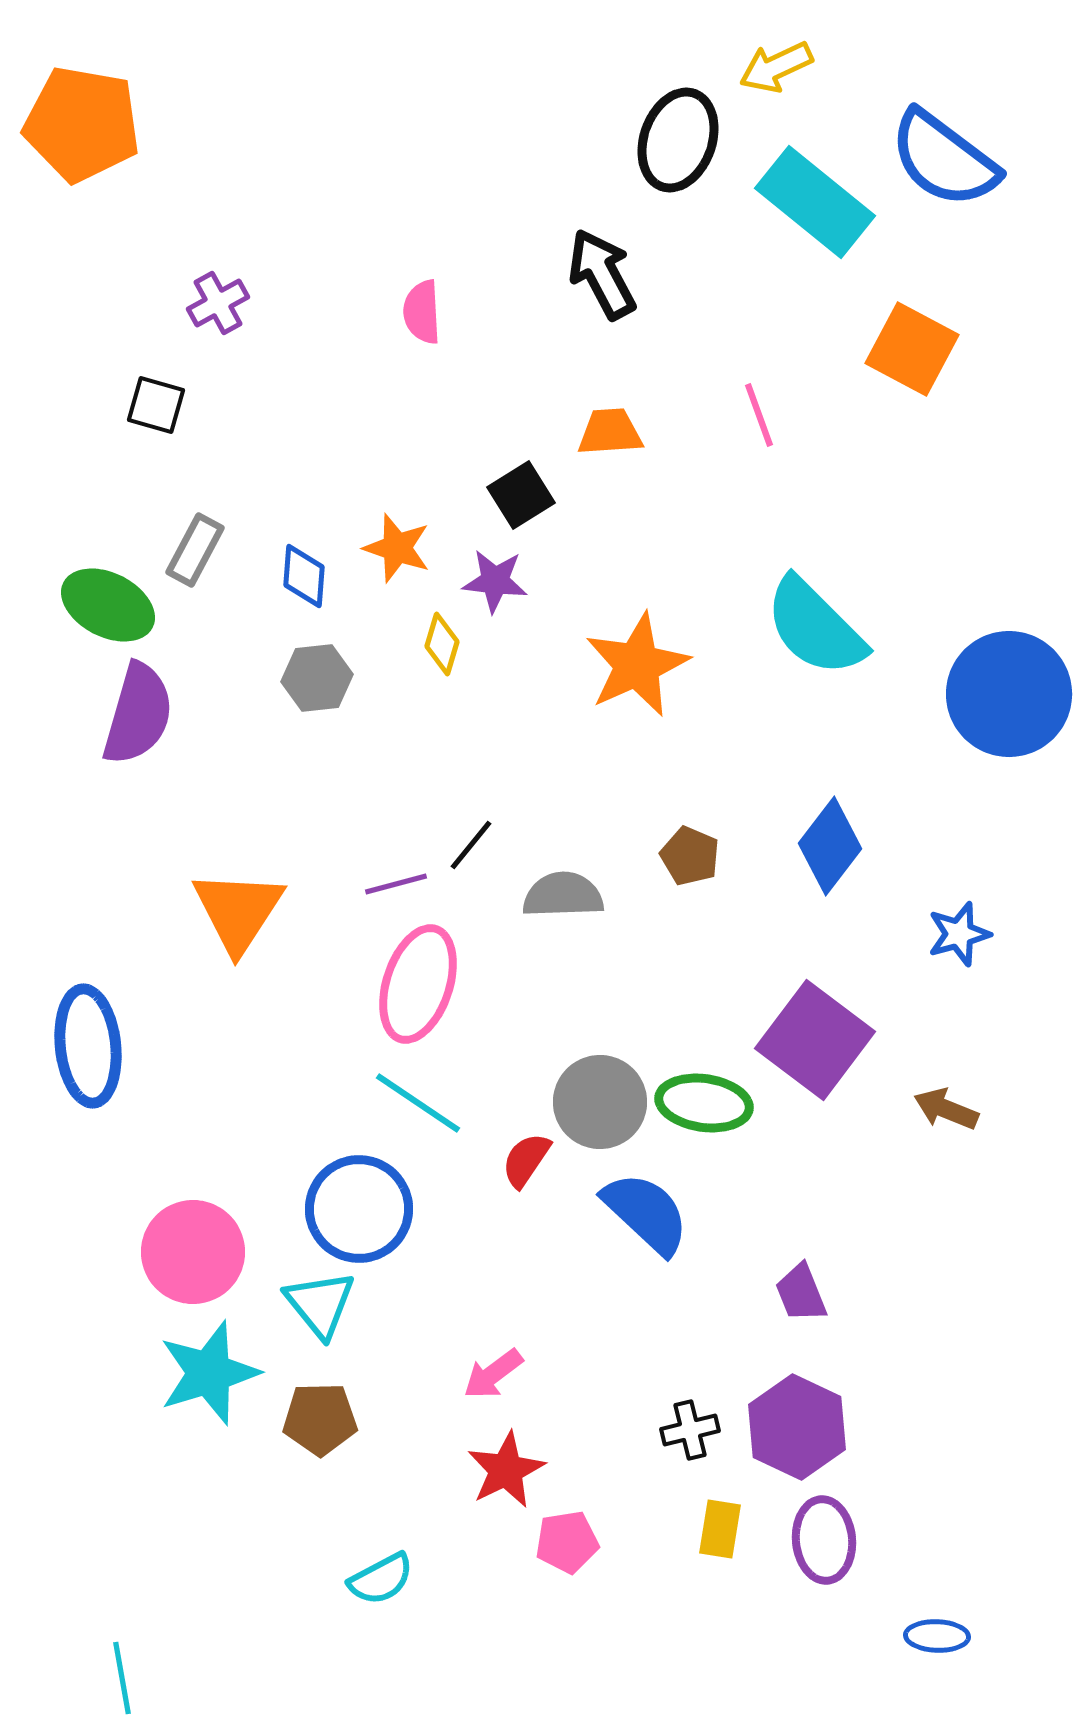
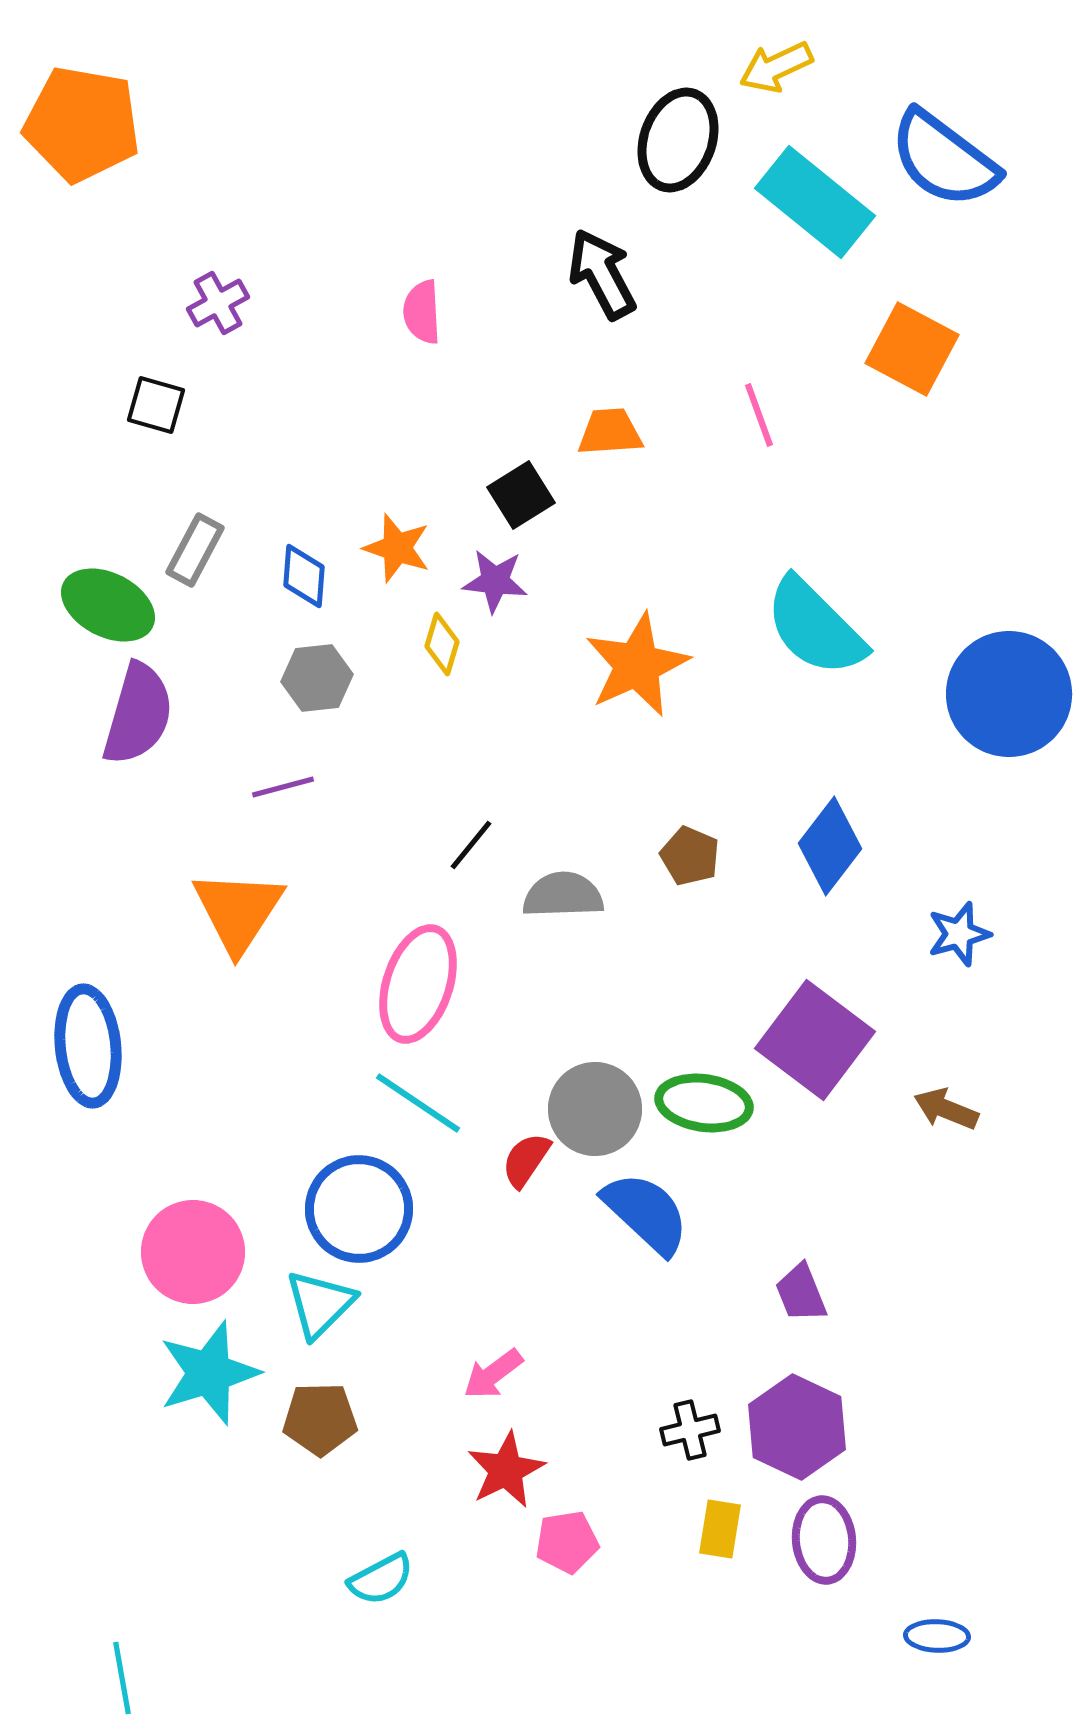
purple line at (396, 884): moved 113 px left, 97 px up
gray circle at (600, 1102): moved 5 px left, 7 px down
cyan triangle at (320, 1304): rotated 24 degrees clockwise
